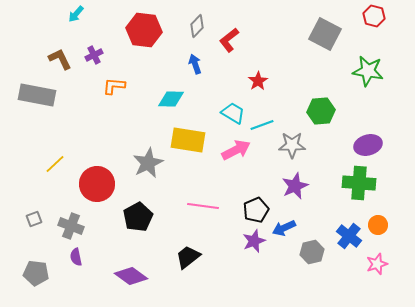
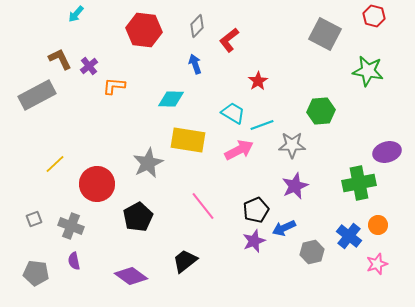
purple cross at (94, 55): moved 5 px left, 11 px down; rotated 12 degrees counterclockwise
gray rectangle at (37, 95): rotated 39 degrees counterclockwise
purple ellipse at (368, 145): moved 19 px right, 7 px down
pink arrow at (236, 150): moved 3 px right
green cross at (359, 183): rotated 16 degrees counterclockwise
pink line at (203, 206): rotated 44 degrees clockwise
purple semicircle at (76, 257): moved 2 px left, 4 px down
black trapezoid at (188, 257): moved 3 px left, 4 px down
